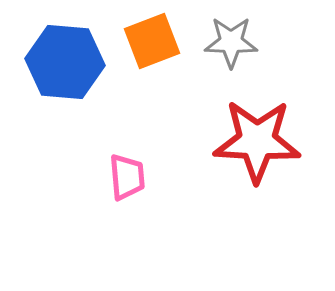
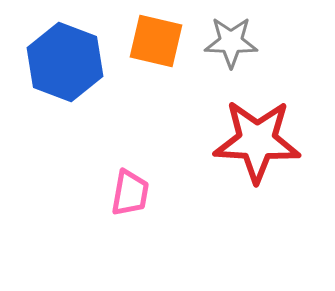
orange square: moved 4 px right; rotated 34 degrees clockwise
blue hexagon: rotated 16 degrees clockwise
pink trapezoid: moved 3 px right, 16 px down; rotated 15 degrees clockwise
